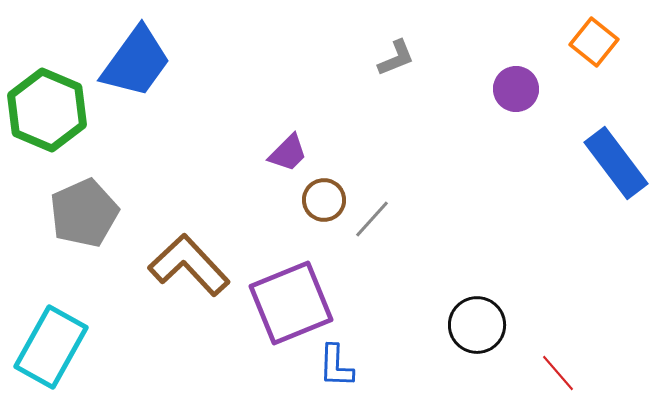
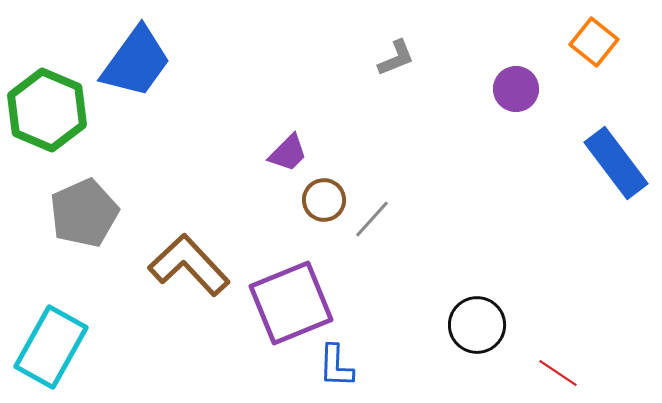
red line: rotated 15 degrees counterclockwise
